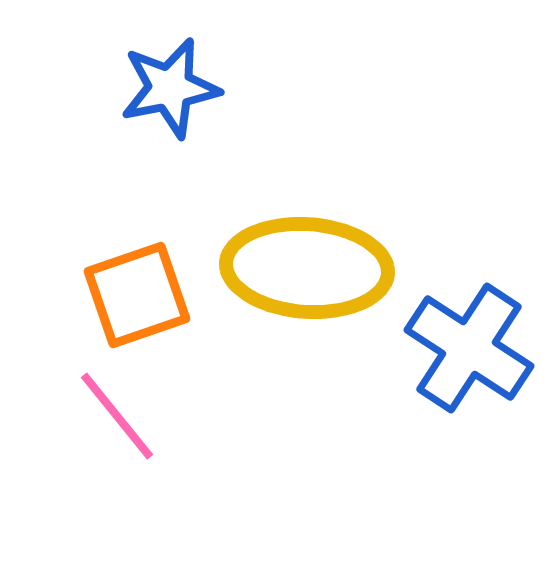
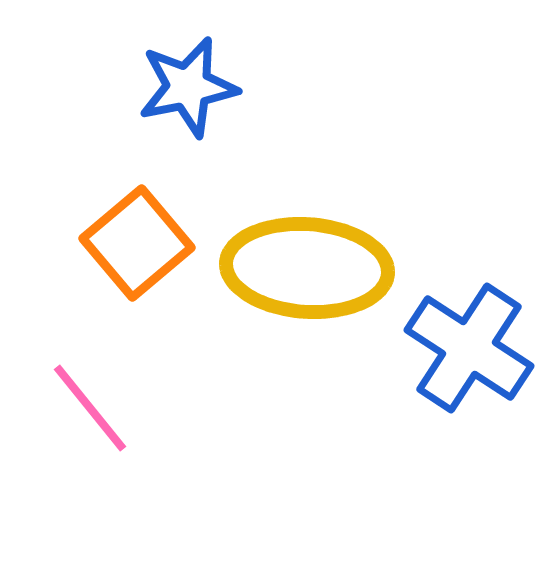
blue star: moved 18 px right, 1 px up
orange square: moved 52 px up; rotated 21 degrees counterclockwise
pink line: moved 27 px left, 8 px up
